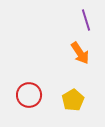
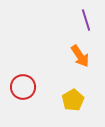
orange arrow: moved 3 px down
red circle: moved 6 px left, 8 px up
